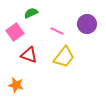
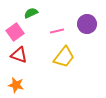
pink line: rotated 40 degrees counterclockwise
red triangle: moved 10 px left
